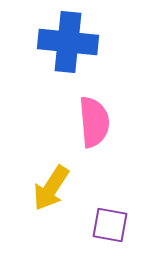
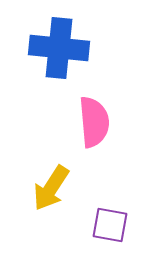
blue cross: moved 9 px left, 6 px down
